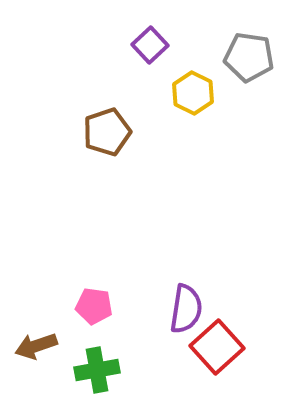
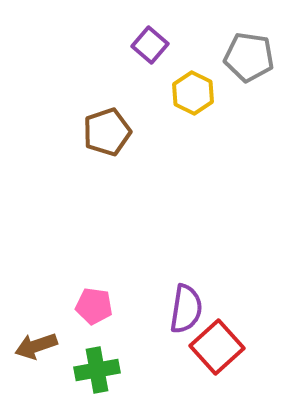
purple square: rotated 6 degrees counterclockwise
